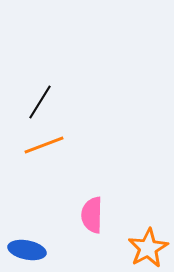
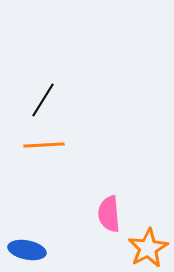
black line: moved 3 px right, 2 px up
orange line: rotated 18 degrees clockwise
pink semicircle: moved 17 px right, 1 px up; rotated 6 degrees counterclockwise
